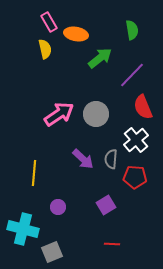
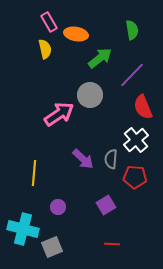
gray circle: moved 6 px left, 19 px up
gray square: moved 5 px up
